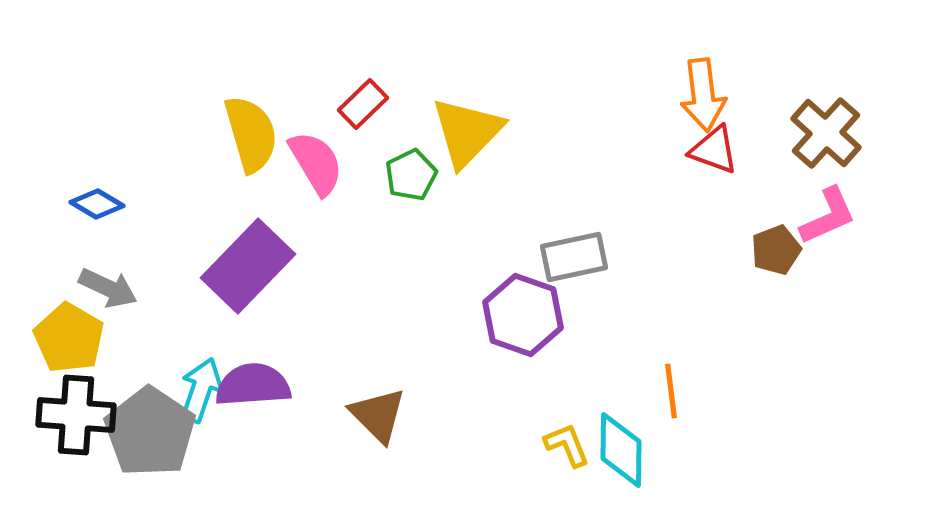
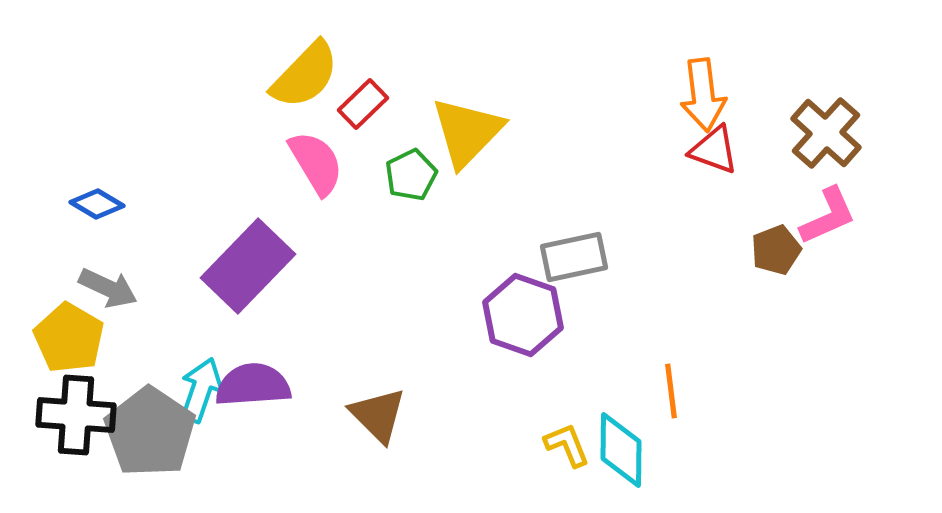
yellow semicircle: moved 54 px right, 59 px up; rotated 60 degrees clockwise
